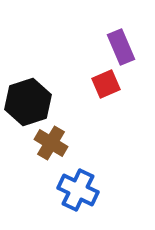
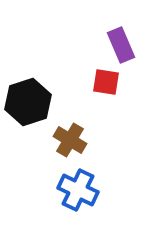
purple rectangle: moved 2 px up
red square: moved 2 px up; rotated 32 degrees clockwise
brown cross: moved 19 px right, 3 px up
